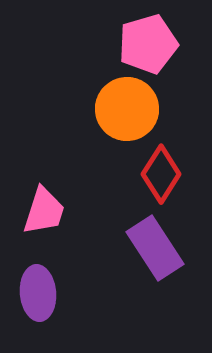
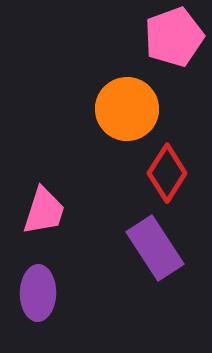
pink pentagon: moved 26 px right, 7 px up; rotated 4 degrees counterclockwise
red diamond: moved 6 px right, 1 px up
purple ellipse: rotated 6 degrees clockwise
